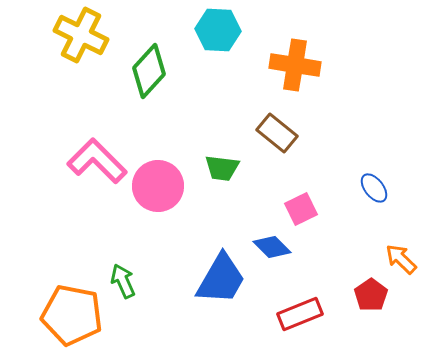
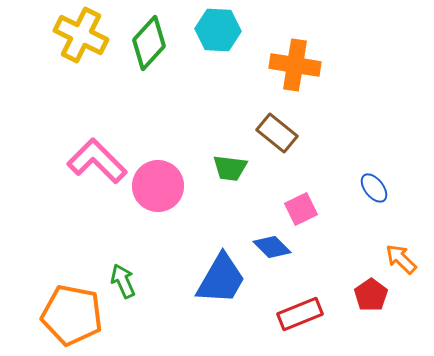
green diamond: moved 28 px up
green trapezoid: moved 8 px right
